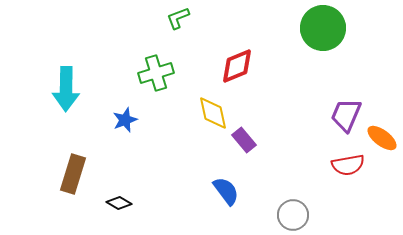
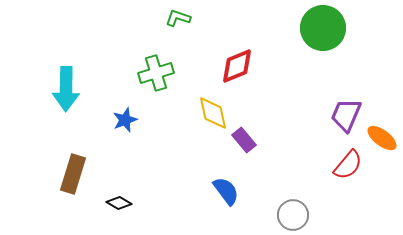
green L-shape: rotated 40 degrees clockwise
red semicircle: rotated 40 degrees counterclockwise
